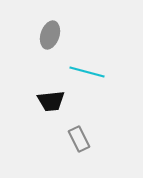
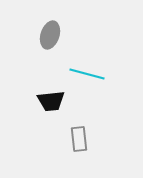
cyan line: moved 2 px down
gray rectangle: rotated 20 degrees clockwise
